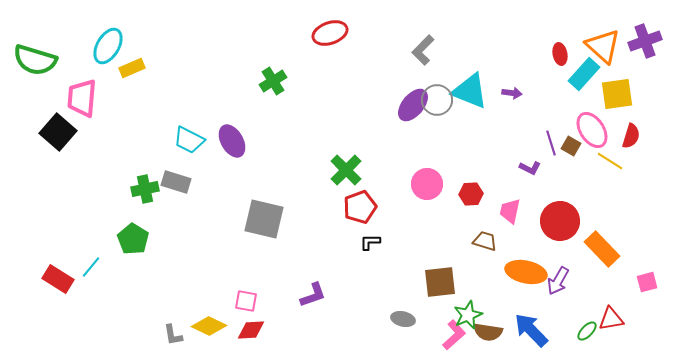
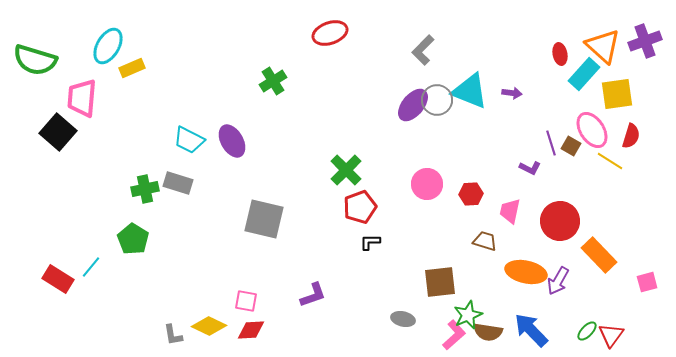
gray rectangle at (176, 182): moved 2 px right, 1 px down
orange rectangle at (602, 249): moved 3 px left, 6 px down
red triangle at (611, 319): moved 16 px down; rotated 44 degrees counterclockwise
